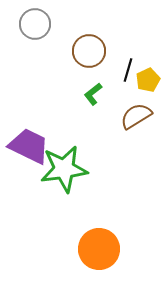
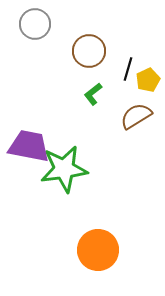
black line: moved 1 px up
purple trapezoid: rotated 15 degrees counterclockwise
orange circle: moved 1 px left, 1 px down
